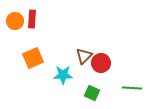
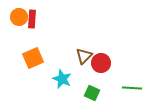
orange circle: moved 4 px right, 4 px up
cyan star: moved 1 px left, 4 px down; rotated 24 degrees clockwise
